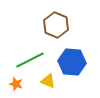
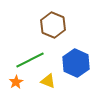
brown hexagon: moved 3 px left
blue hexagon: moved 4 px right, 1 px down; rotated 20 degrees clockwise
orange star: moved 2 px up; rotated 24 degrees clockwise
